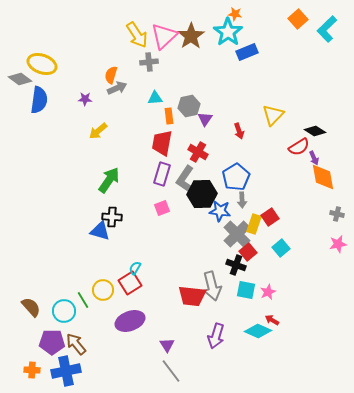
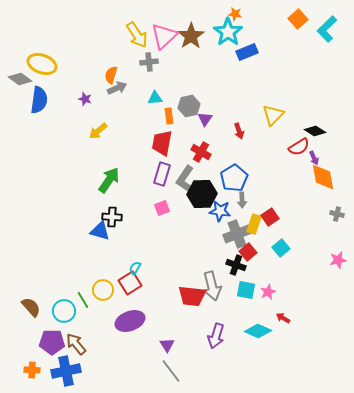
purple star at (85, 99): rotated 16 degrees clockwise
red cross at (198, 152): moved 3 px right
blue pentagon at (236, 177): moved 2 px left, 1 px down
gray cross at (237, 234): rotated 24 degrees clockwise
pink star at (338, 244): moved 16 px down
red arrow at (272, 320): moved 11 px right, 2 px up
